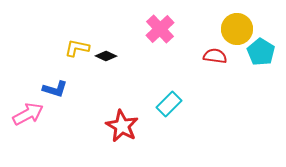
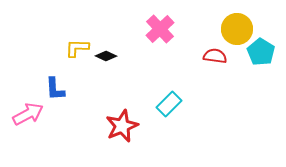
yellow L-shape: rotated 10 degrees counterclockwise
blue L-shape: rotated 70 degrees clockwise
red star: rotated 20 degrees clockwise
